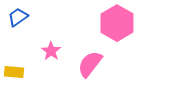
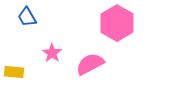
blue trapezoid: moved 9 px right; rotated 85 degrees counterclockwise
pink star: moved 1 px right, 2 px down
pink semicircle: rotated 24 degrees clockwise
